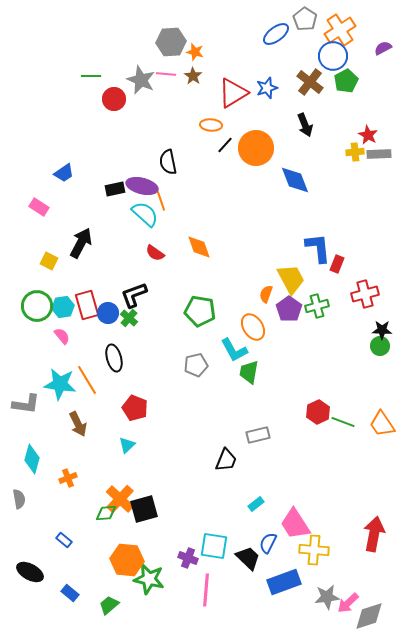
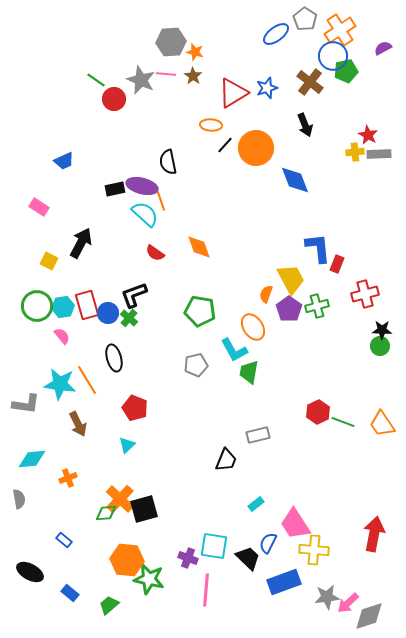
green line at (91, 76): moved 5 px right, 4 px down; rotated 36 degrees clockwise
green pentagon at (346, 81): moved 10 px up; rotated 15 degrees clockwise
blue trapezoid at (64, 173): moved 12 px up; rotated 10 degrees clockwise
cyan diamond at (32, 459): rotated 68 degrees clockwise
